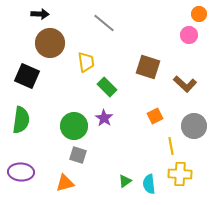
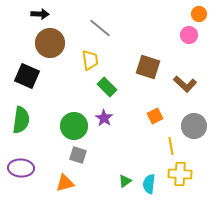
gray line: moved 4 px left, 5 px down
yellow trapezoid: moved 4 px right, 2 px up
purple ellipse: moved 4 px up
cyan semicircle: rotated 12 degrees clockwise
